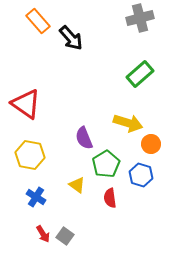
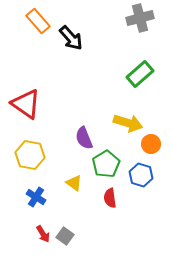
yellow triangle: moved 3 px left, 2 px up
